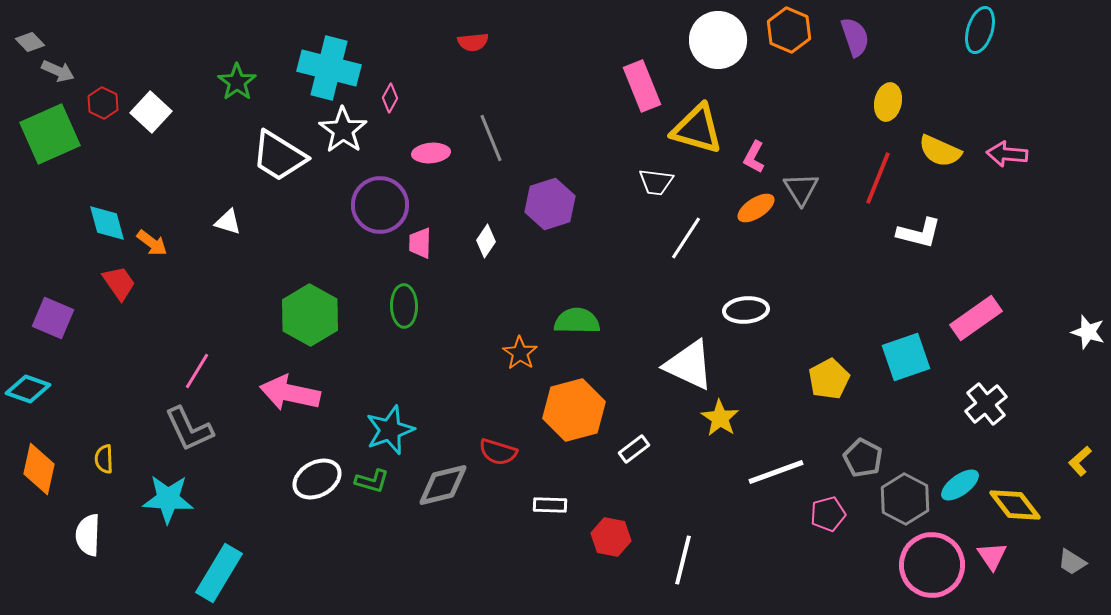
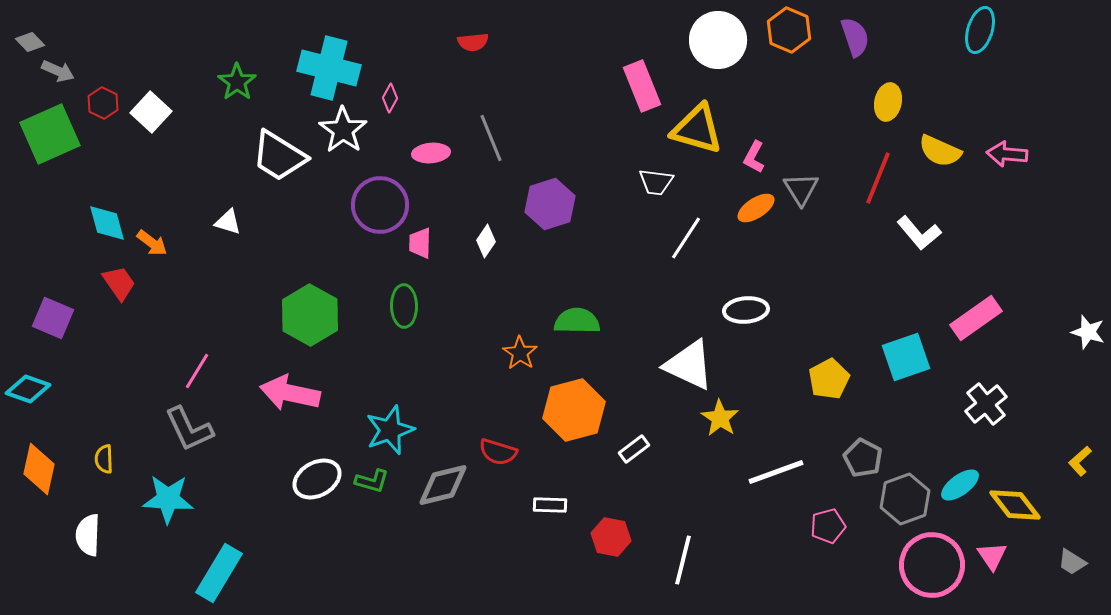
white L-shape at (919, 233): rotated 36 degrees clockwise
gray hexagon at (905, 499): rotated 12 degrees clockwise
pink pentagon at (828, 514): moved 12 px down
